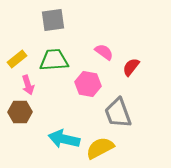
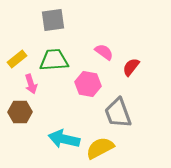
pink arrow: moved 3 px right, 1 px up
